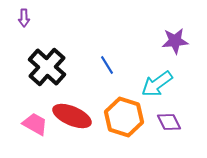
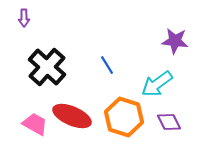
purple star: rotated 12 degrees clockwise
